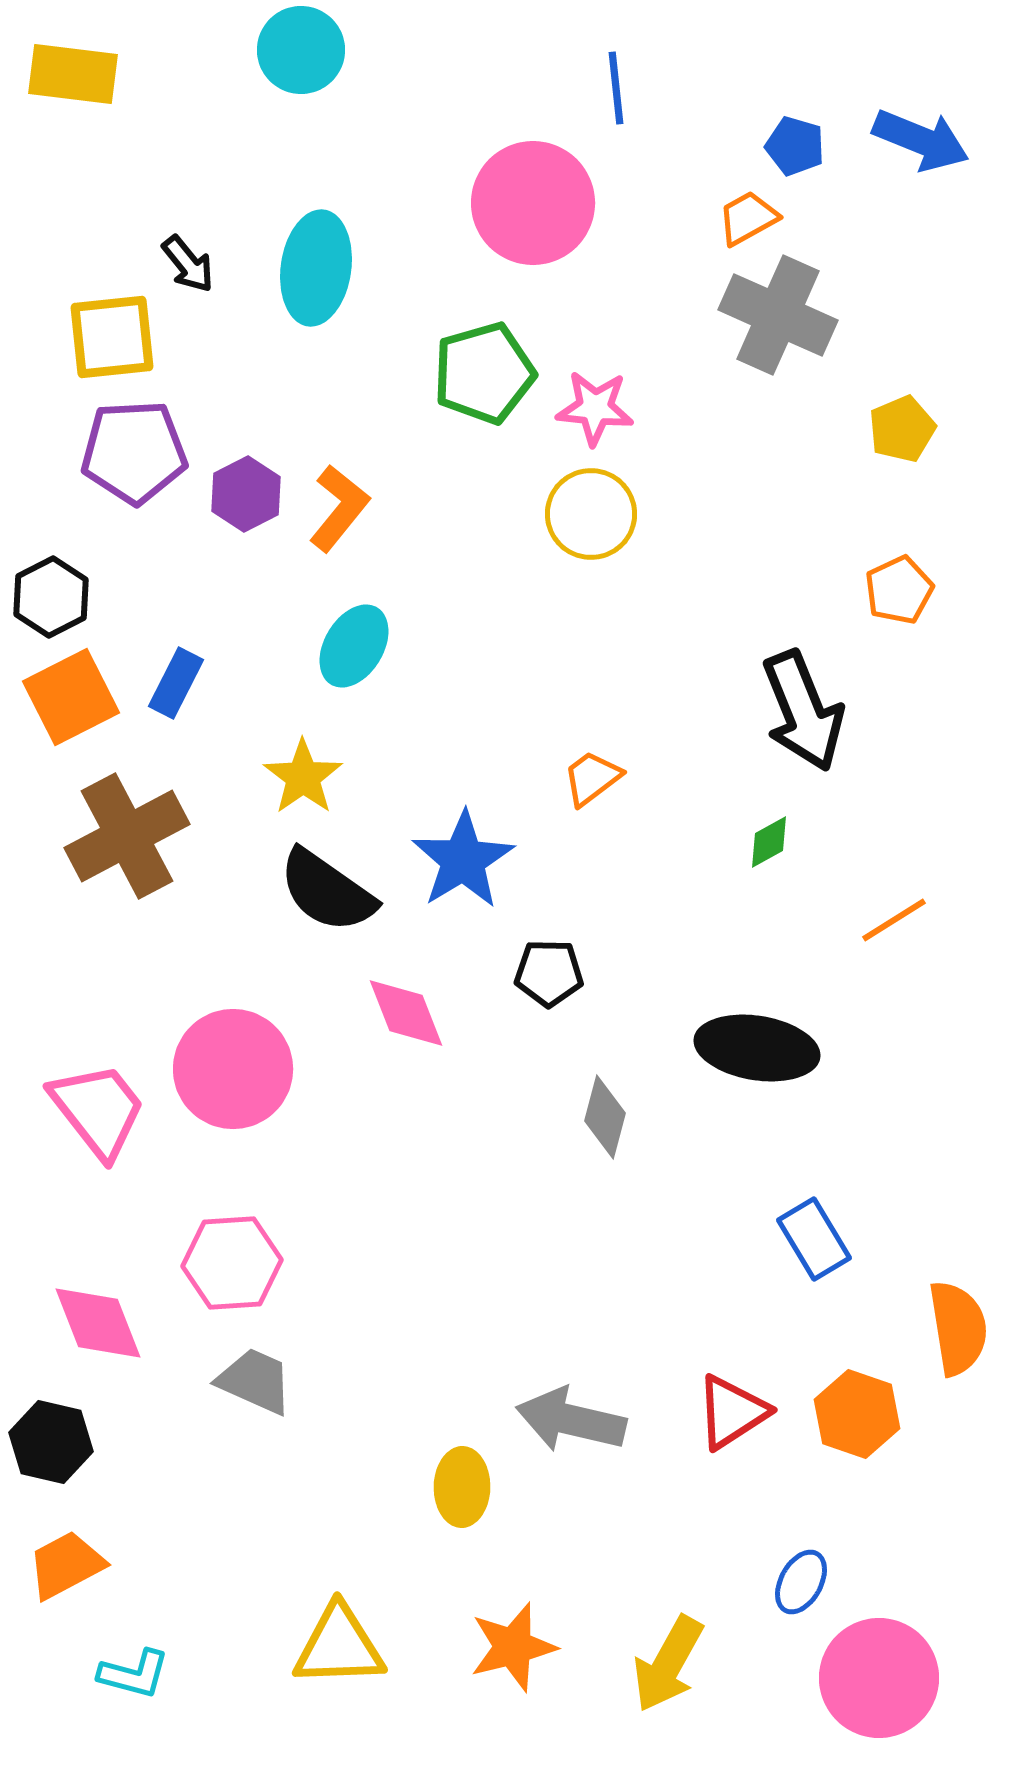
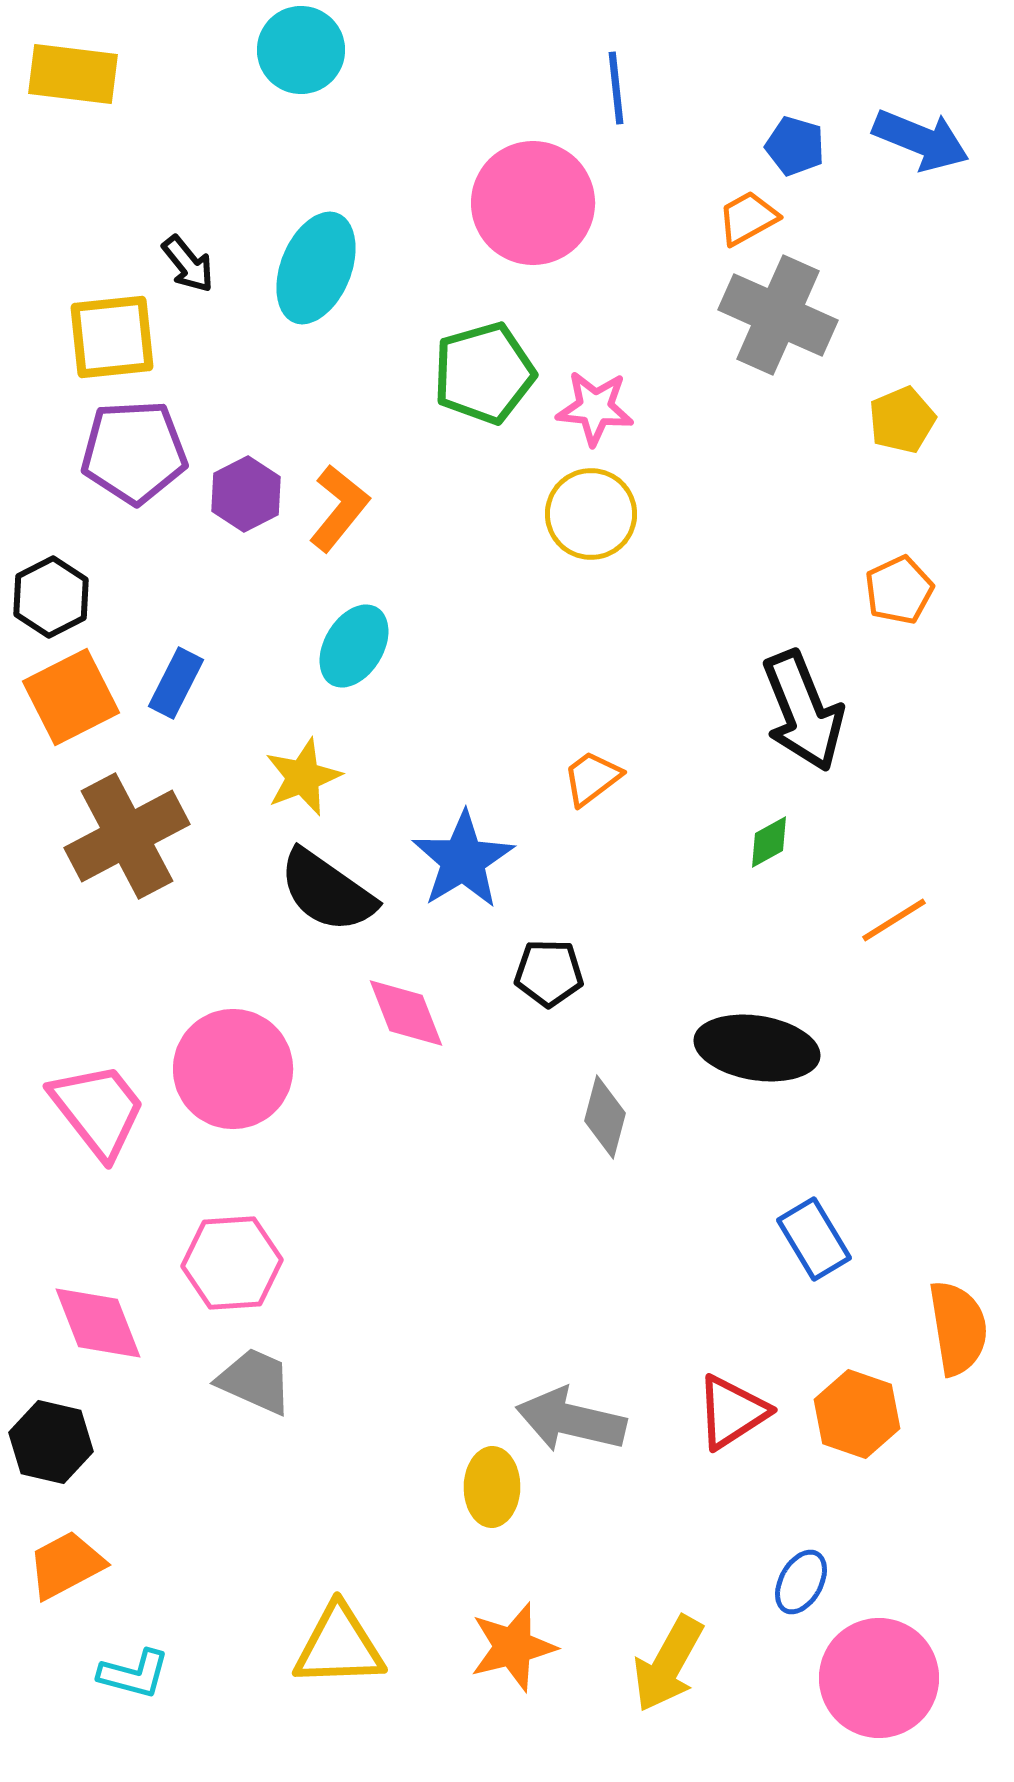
cyan ellipse at (316, 268): rotated 14 degrees clockwise
yellow pentagon at (902, 429): moved 9 px up
yellow star at (303, 777): rotated 14 degrees clockwise
yellow ellipse at (462, 1487): moved 30 px right
